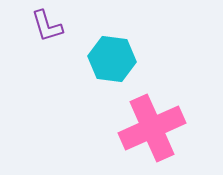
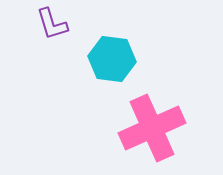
purple L-shape: moved 5 px right, 2 px up
